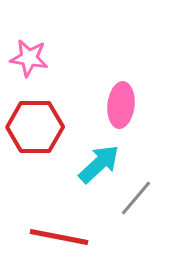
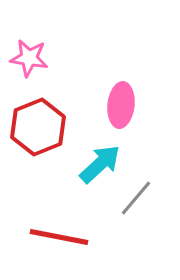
red hexagon: moved 3 px right; rotated 22 degrees counterclockwise
cyan arrow: moved 1 px right
